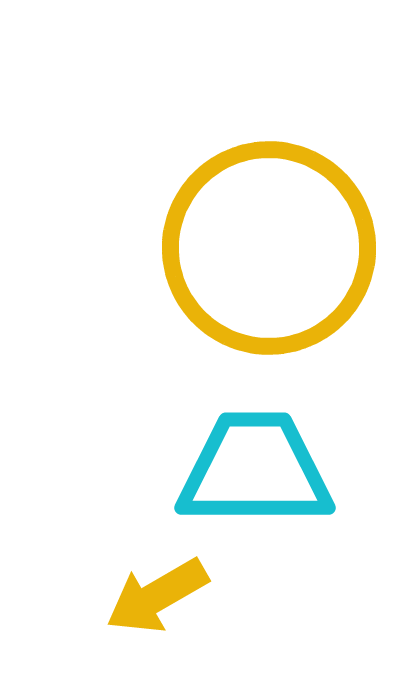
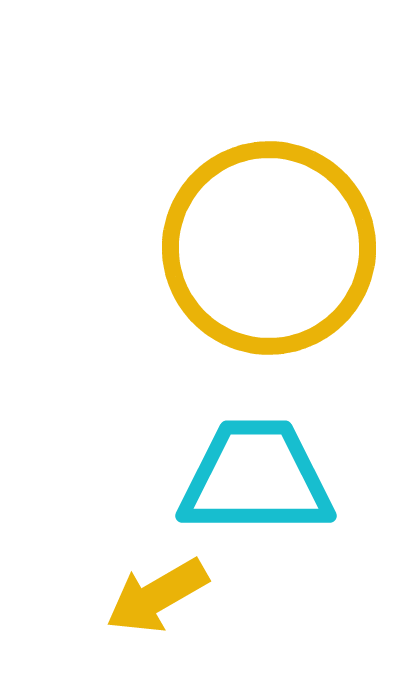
cyan trapezoid: moved 1 px right, 8 px down
